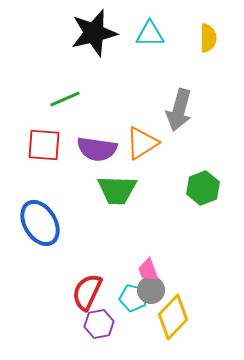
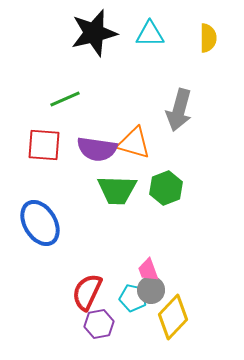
orange triangle: moved 8 px left; rotated 48 degrees clockwise
green hexagon: moved 37 px left
